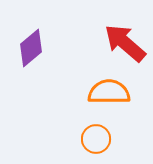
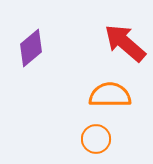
orange semicircle: moved 1 px right, 3 px down
